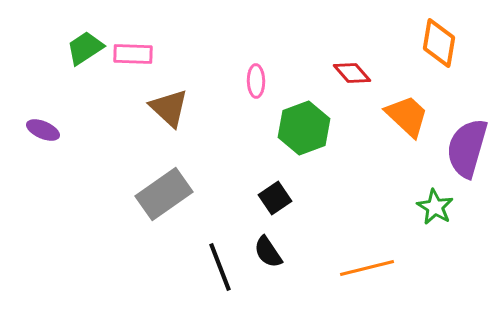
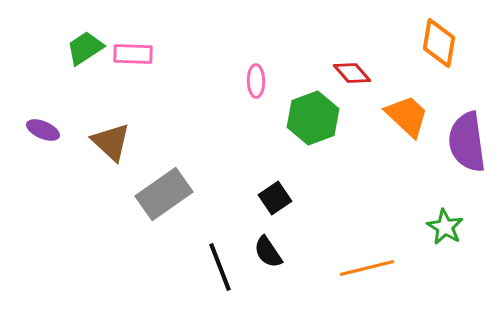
brown triangle: moved 58 px left, 34 px down
green hexagon: moved 9 px right, 10 px up
purple semicircle: moved 6 px up; rotated 24 degrees counterclockwise
green star: moved 10 px right, 20 px down
